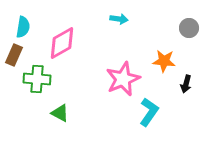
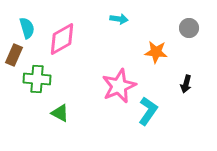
cyan semicircle: moved 4 px right, 1 px down; rotated 25 degrees counterclockwise
pink diamond: moved 4 px up
orange star: moved 8 px left, 9 px up
pink star: moved 4 px left, 7 px down
cyan L-shape: moved 1 px left, 1 px up
